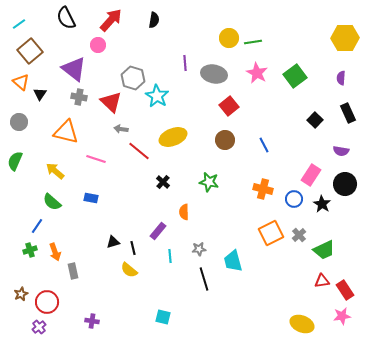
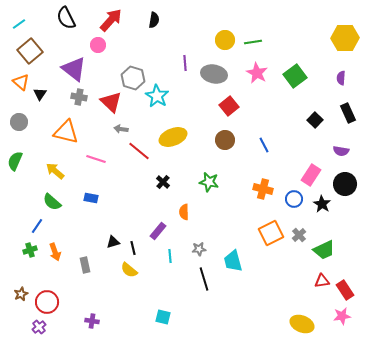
yellow circle at (229, 38): moved 4 px left, 2 px down
gray rectangle at (73, 271): moved 12 px right, 6 px up
